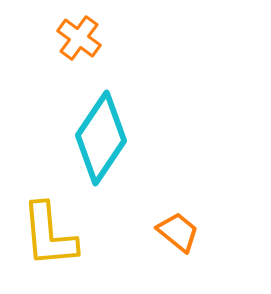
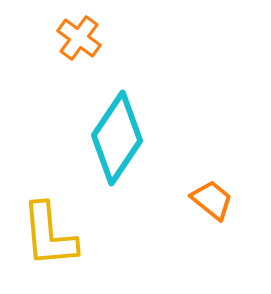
cyan diamond: moved 16 px right
orange trapezoid: moved 34 px right, 32 px up
